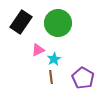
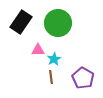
pink triangle: rotated 24 degrees clockwise
